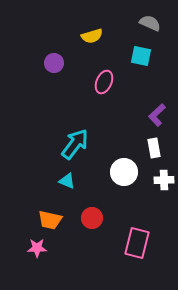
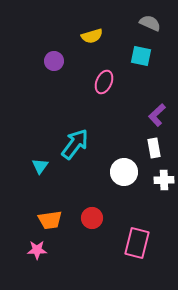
purple circle: moved 2 px up
cyan triangle: moved 27 px left, 15 px up; rotated 42 degrees clockwise
orange trapezoid: rotated 20 degrees counterclockwise
pink star: moved 2 px down
